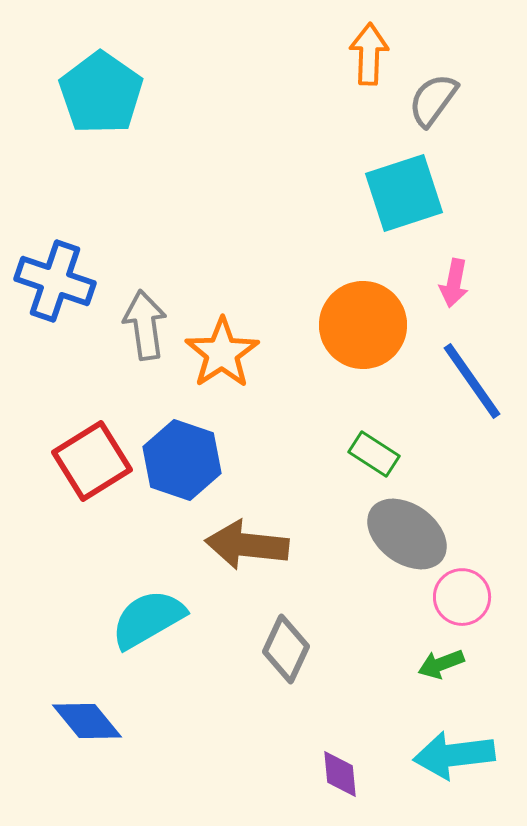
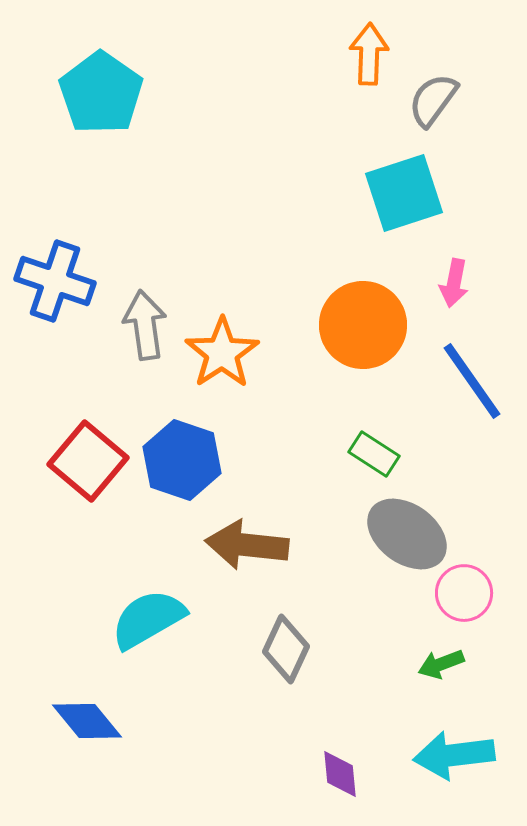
red square: moved 4 px left; rotated 18 degrees counterclockwise
pink circle: moved 2 px right, 4 px up
